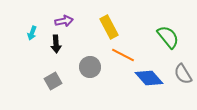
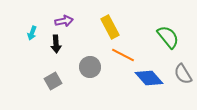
yellow rectangle: moved 1 px right
